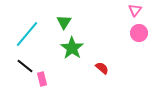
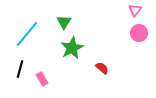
green star: rotated 10 degrees clockwise
black line: moved 5 px left, 3 px down; rotated 66 degrees clockwise
pink rectangle: rotated 16 degrees counterclockwise
